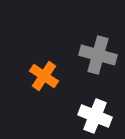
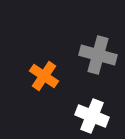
white cross: moved 3 px left
